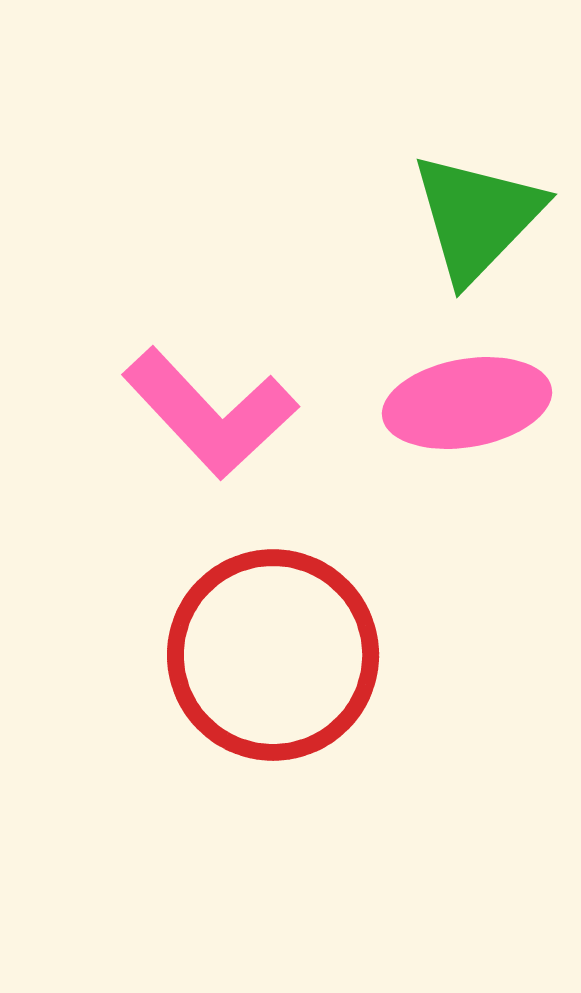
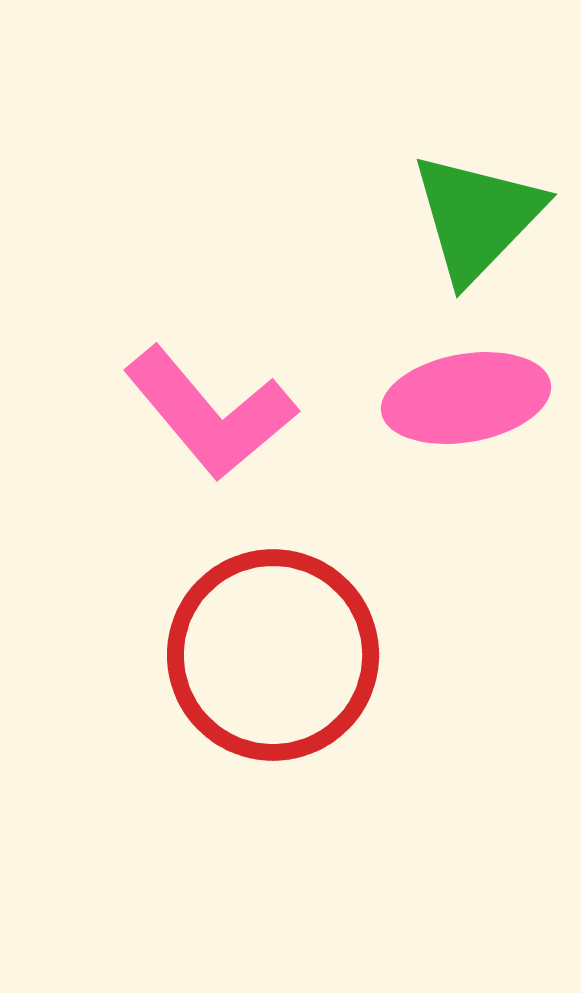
pink ellipse: moved 1 px left, 5 px up
pink L-shape: rotated 3 degrees clockwise
